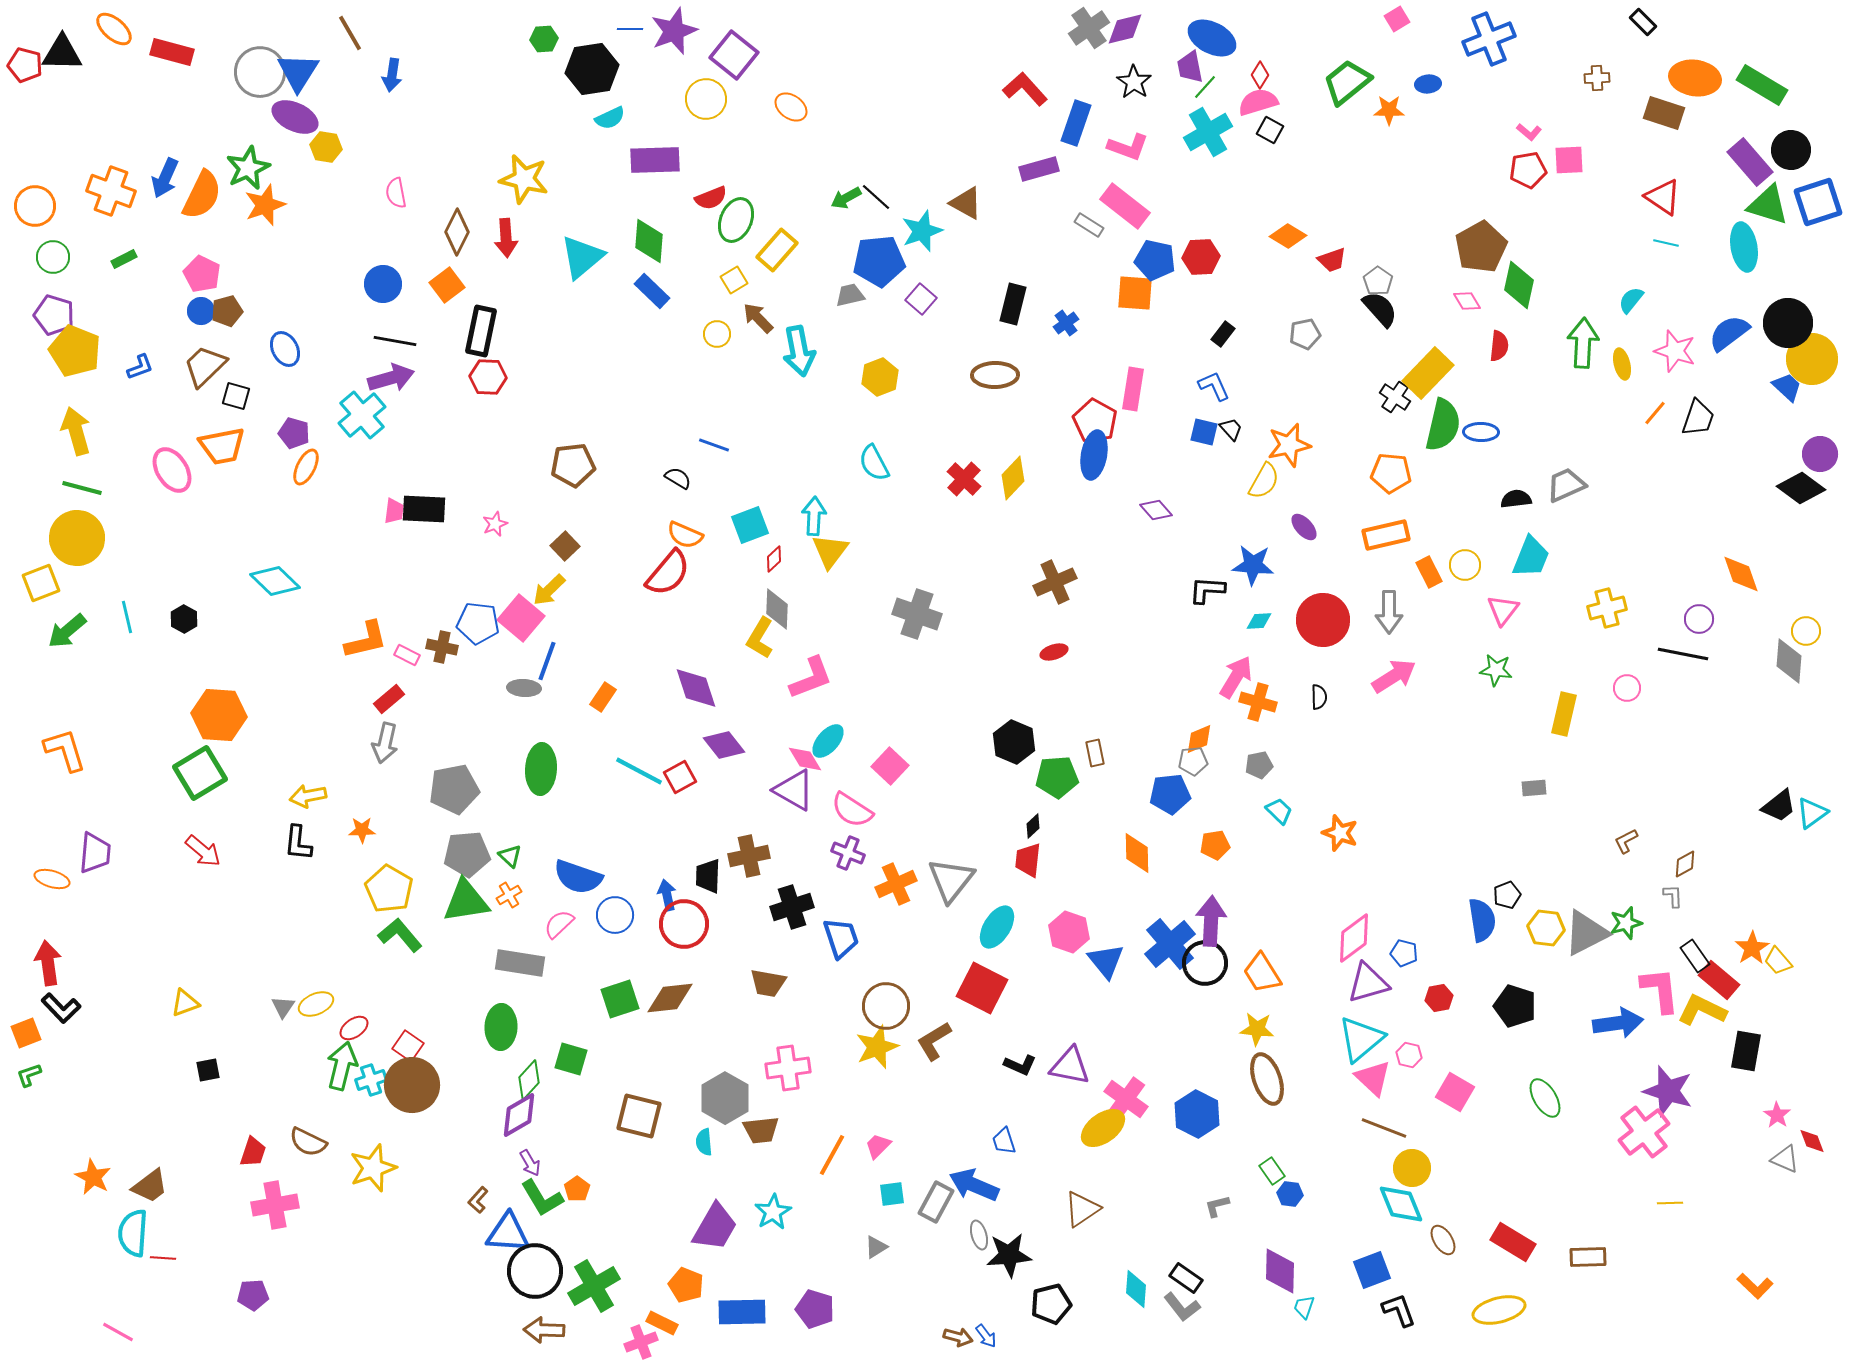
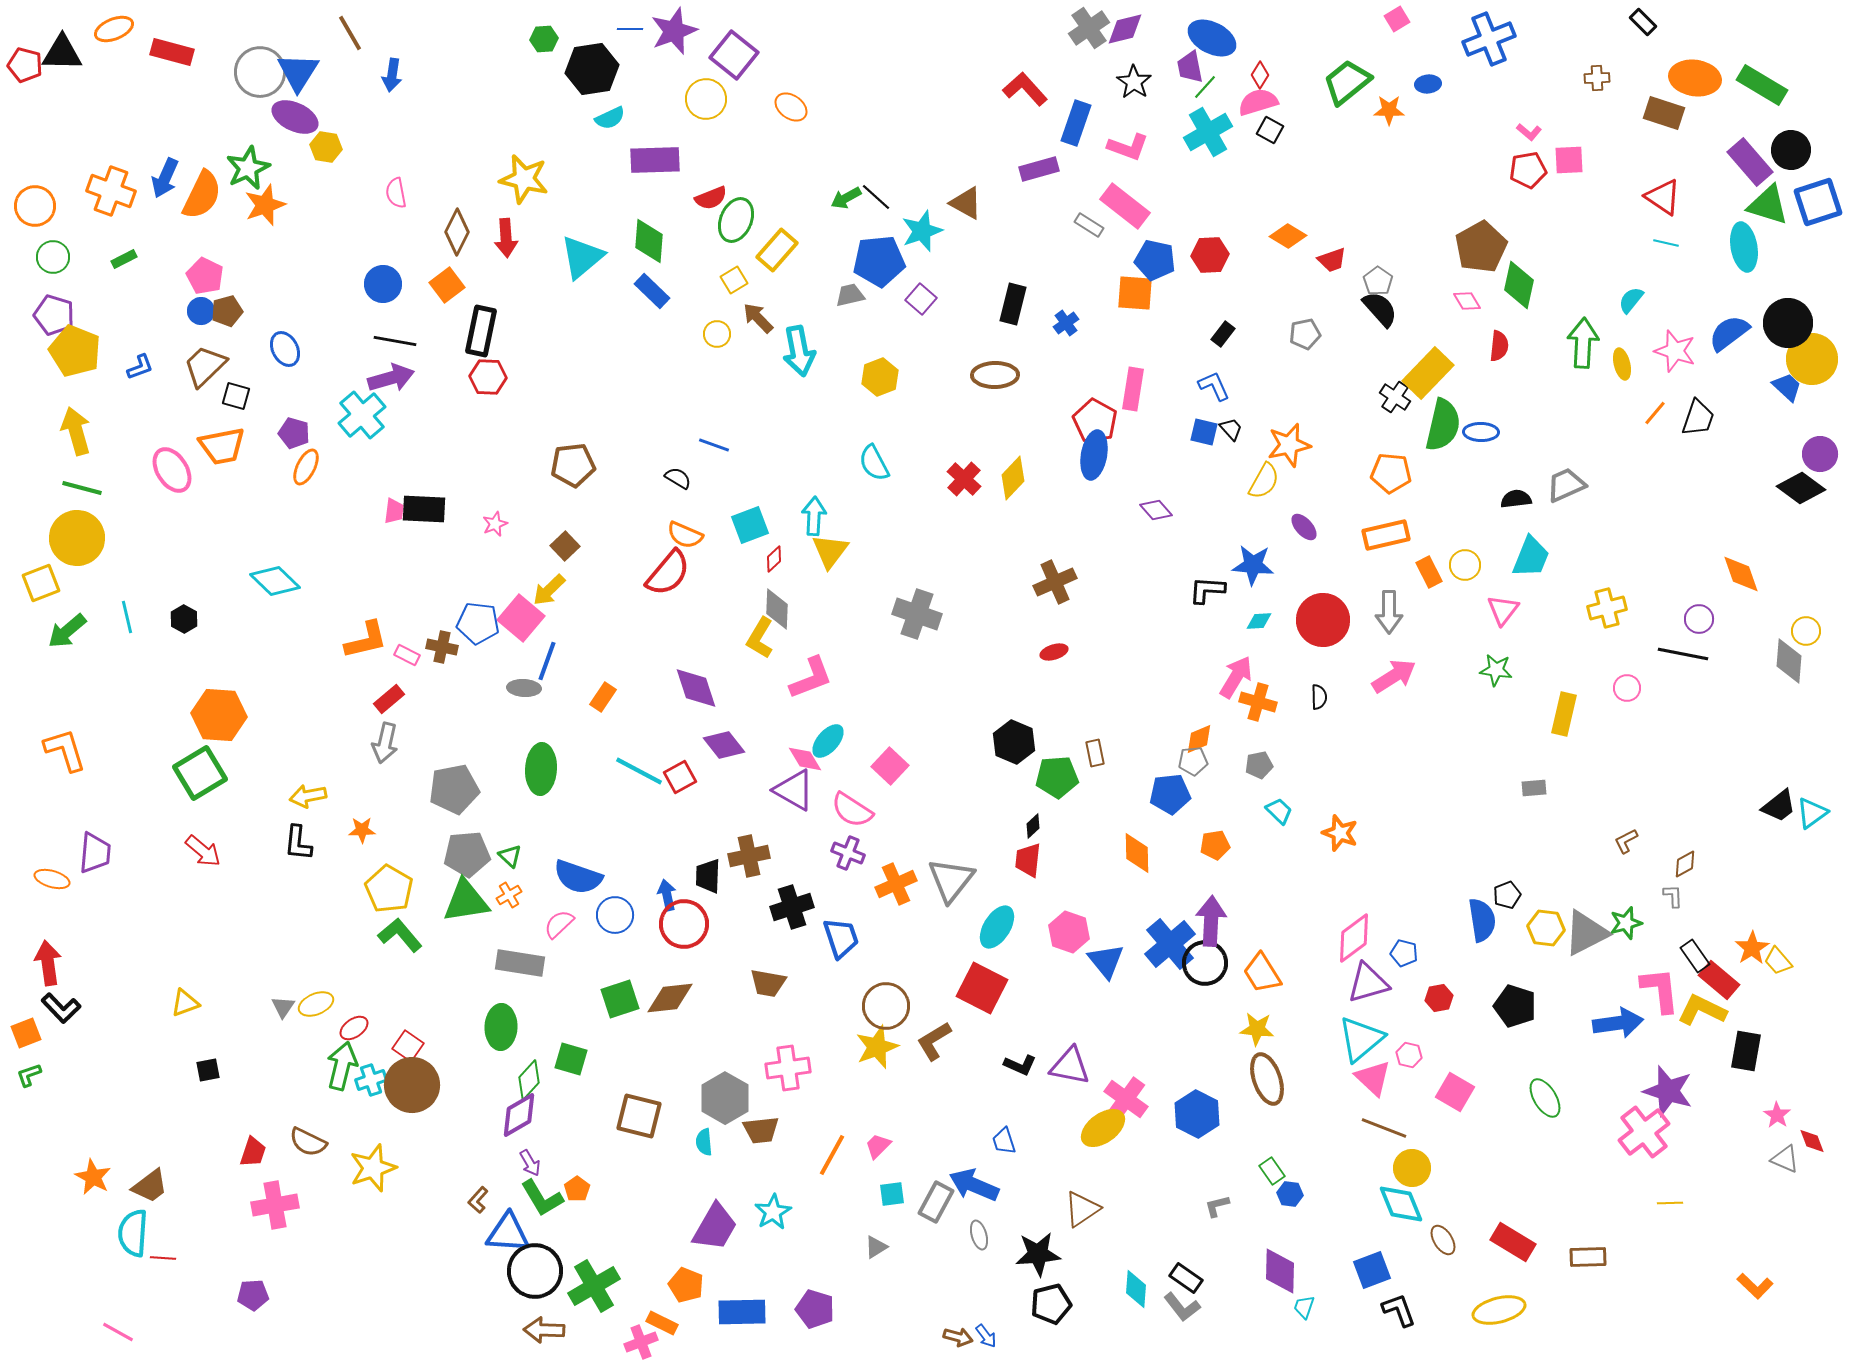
orange ellipse at (114, 29): rotated 63 degrees counterclockwise
red hexagon at (1201, 257): moved 9 px right, 2 px up
pink pentagon at (202, 274): moved 3 px right, 2 px down
black star at (1009, 1255): moved 29 px right, 1 px up
